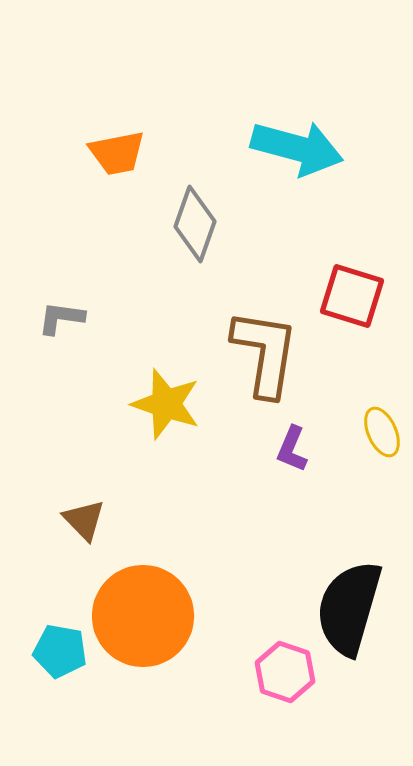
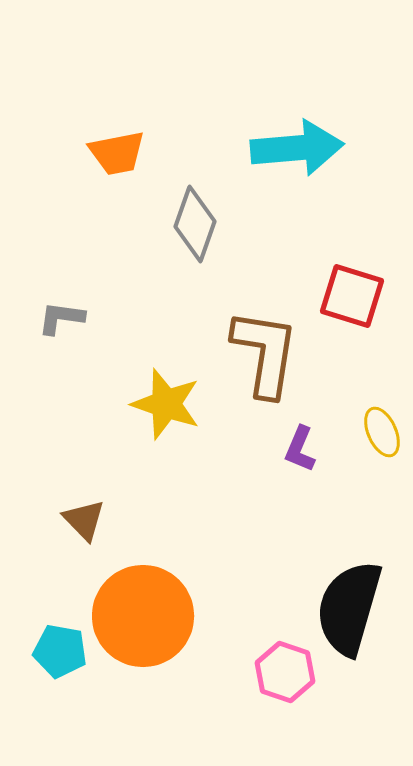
cyan arrow: rotated 20 degrees counterclockwise
purple L-shape: moved 8 px right
